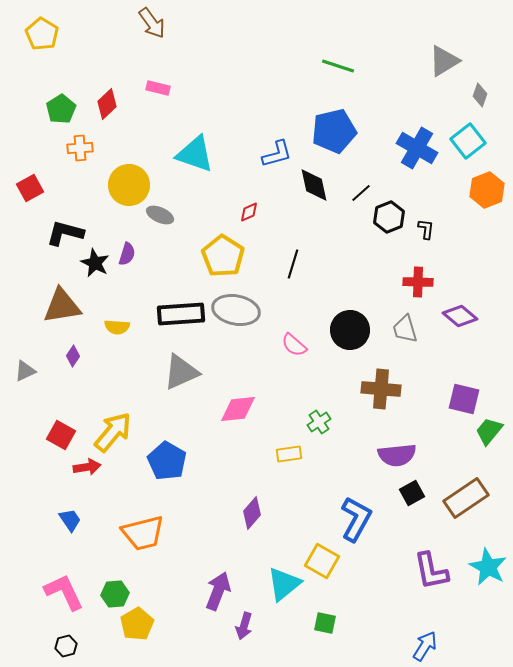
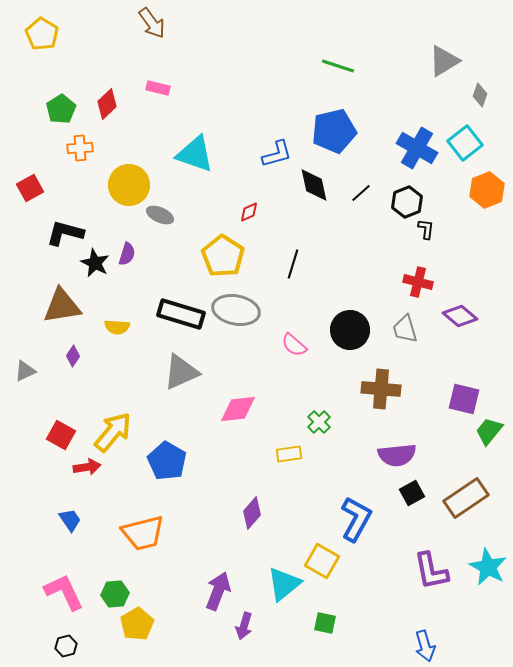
cyan square at (468, 141): moved 3 px left, 2 px down
black hexagon at (389, 217): moved 18 px right, 15 px up
red cross at (418, 282): rotated 12 degrees clockwise
black rectangle at (181, 314): rotated 21 degrees clockwise
green cross at (319, 422): rotated 10 degrees counterclockwise
blue arrow at (425, 646): rotated 132 degrees clockwise
